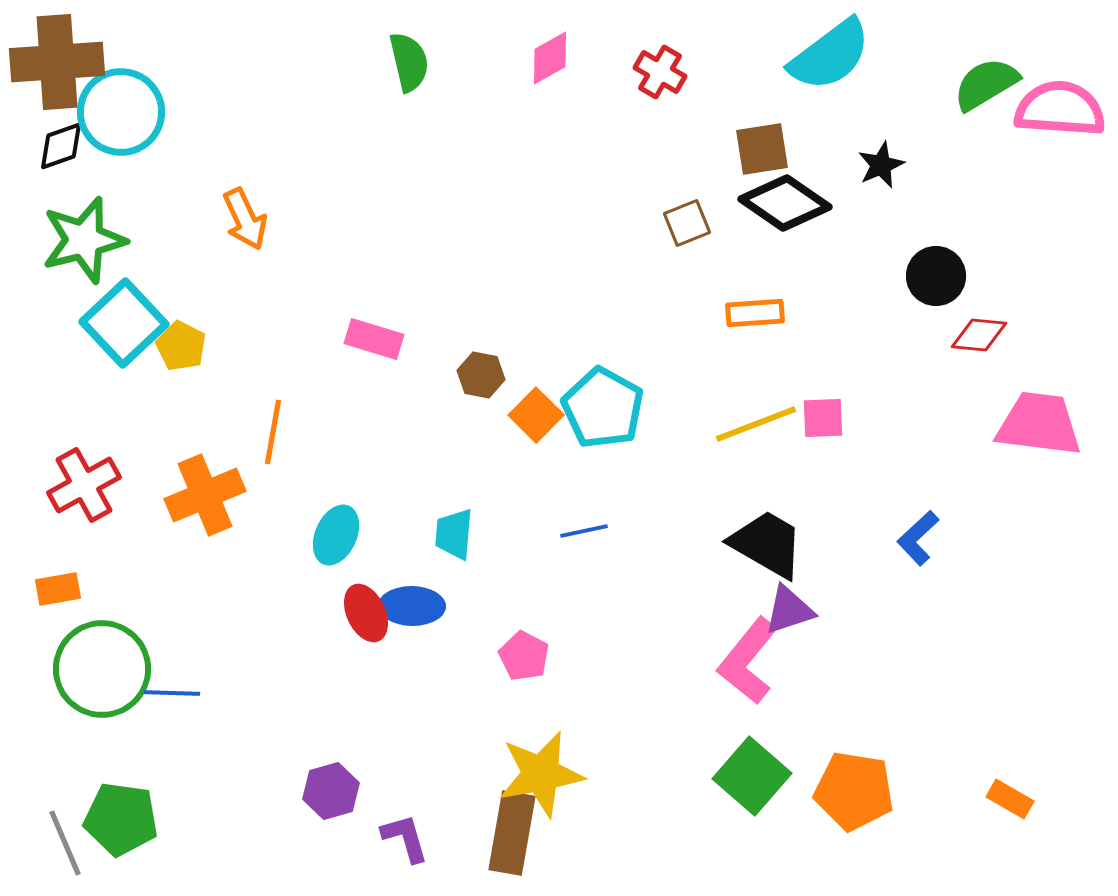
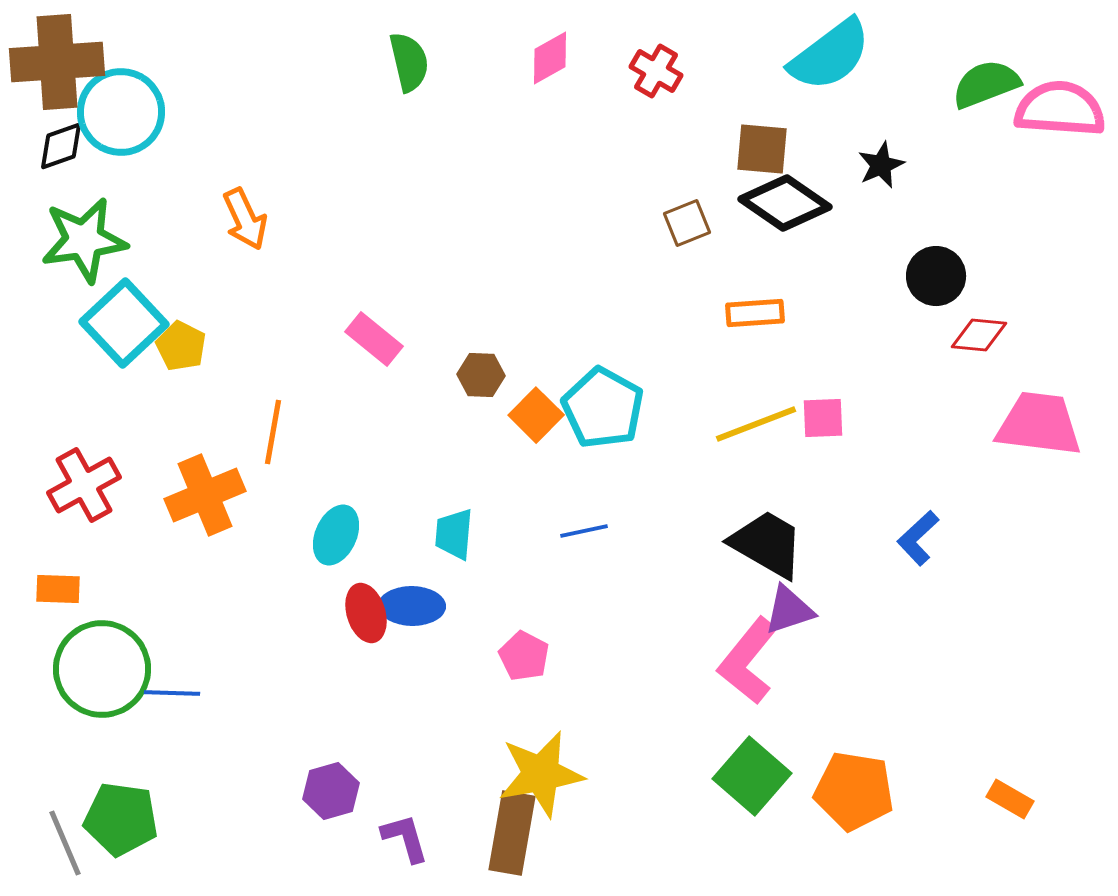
red cross at (660, 72): moved 4 px left, 1 px up
green semicircle at (986, 84): rotated 10 degrees clockwise
brown square at (762, 149): rotated 14 degrees clockwise
green star at (84, 240): rotated 6 degrees clockwise
pink rectangle at (374, 339): rotated 22 degrees clockwise
brown hexagon at (481, 375): rotated 9 degrees counterclockwise
orange rectangle at (58, 589): rotated 12 degrees clockwise
red ellipse at (366, 613): rotated 8 degrees clockwise
